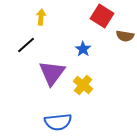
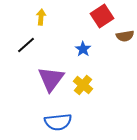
red square: rotated 25 degrees clockwise
brown semicircle: rotated 18 degrees counterclockwise
purple triangle: moved 1 px left, 6 px down
